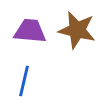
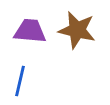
blue line: moved 4 px left
